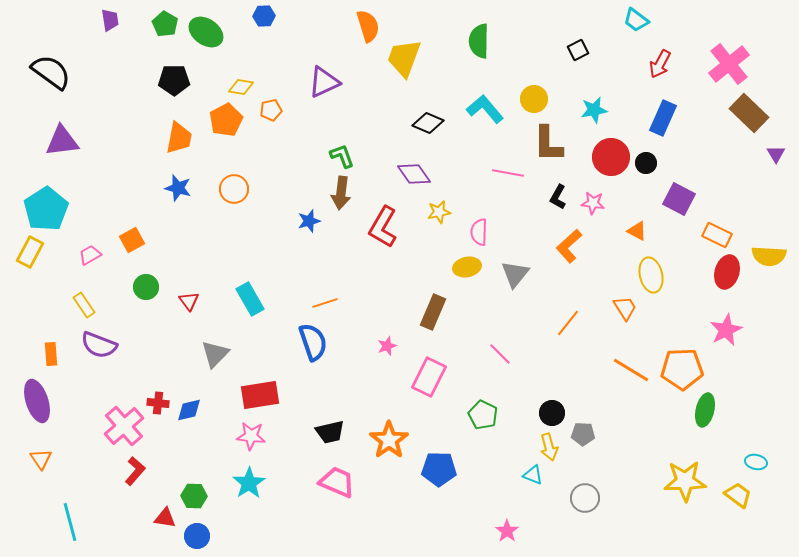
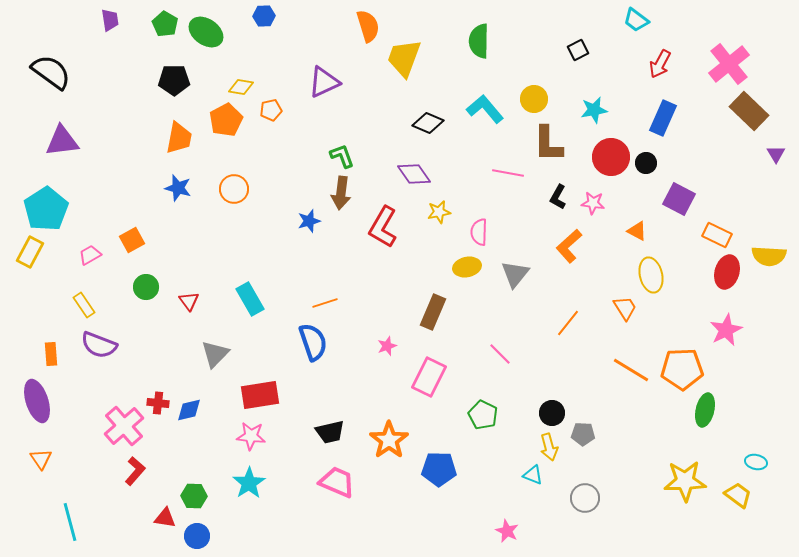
brown rectangle at (749, 113): moved 2 px up
pink star at (507, 531): rotated 10 degrees counterclockwise
